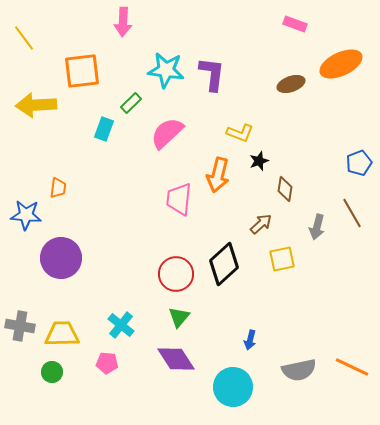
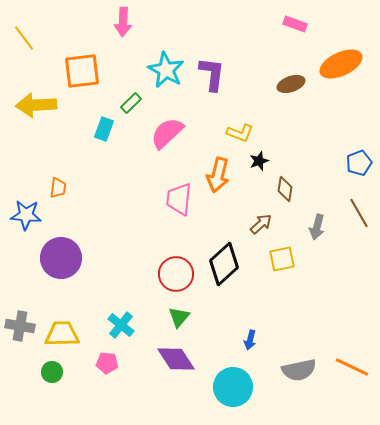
cyan star: rotated 21 degrees clockwise
brown line: moved 7 px right
